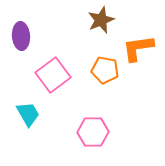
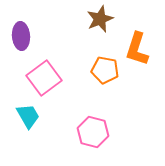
brown star: moved 1 px left, 1 px up
orange L-shape: moved 1 px left, 1 px down; rotated 64 degrees counterclockwise
pink square: moved 9 px left, 3 px down
cyan trapezoid: moved 2 px down
pink hexagon: rotated 16 degrees clockwise
